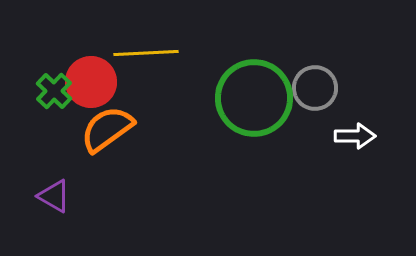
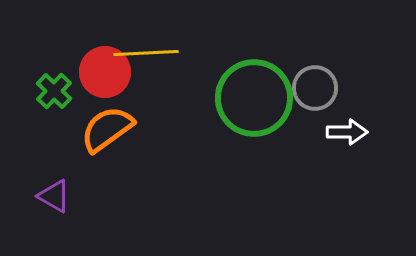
red circle: moved 14 px right, 10 px up
white arrow: moved 8 px left, 4 px up
